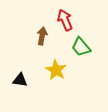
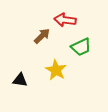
red arrow: rotated 60 degrees counterclockwise
brown arrow: rotated 36 degrees clockwise
green trapezoid: rotated 75 degrees counterclockwise
